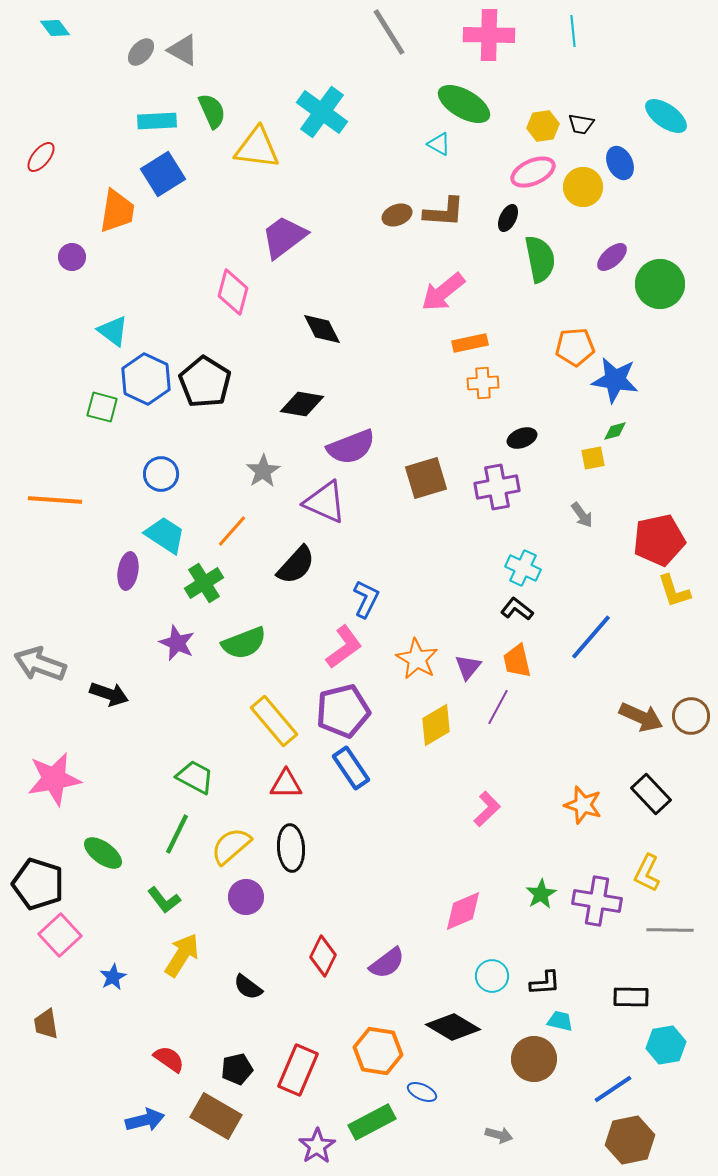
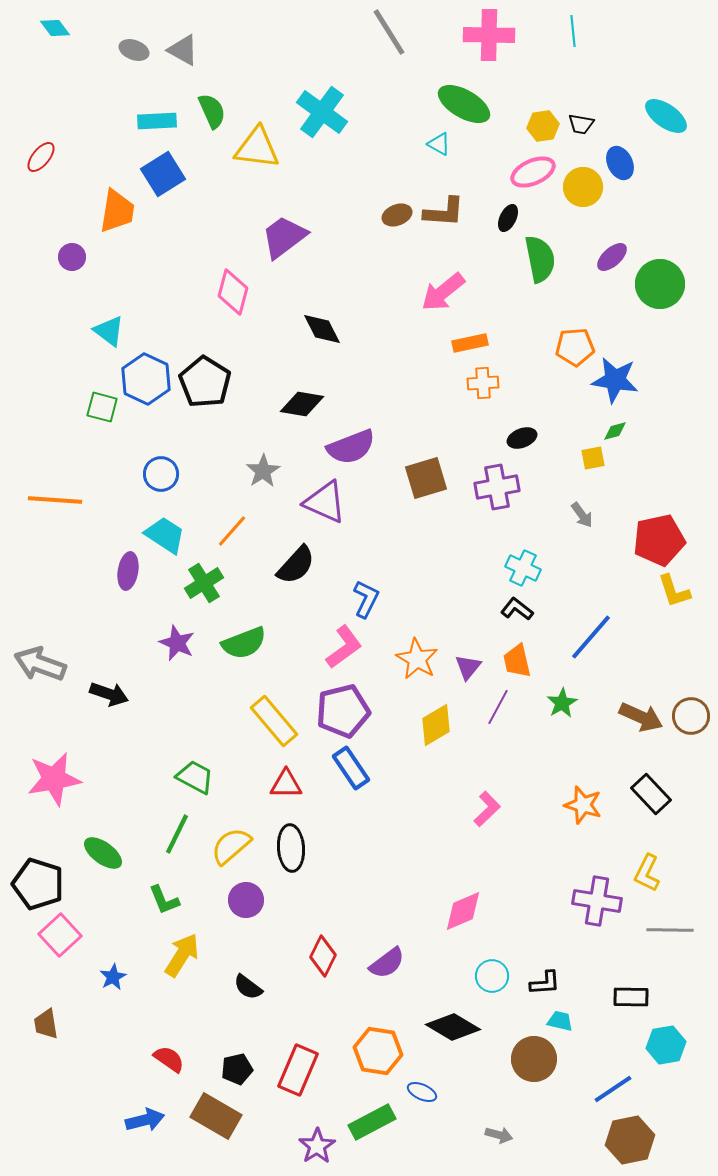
gray ellipse at (141, 52): moved 7 px left, 2 px up; rotated 68 degrees clockwise
cyan triangle at (113, 331): moved 4 px left
green star at (541, 894): moved 21 px right, 191 px up
purple circle at (246, 897): moved 3 px down
green L-shape at (164, 900): rotated 16 degrees clockwise
